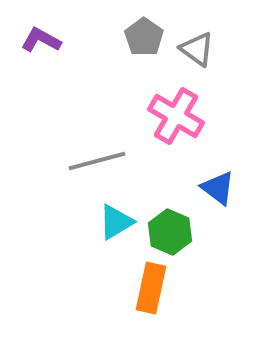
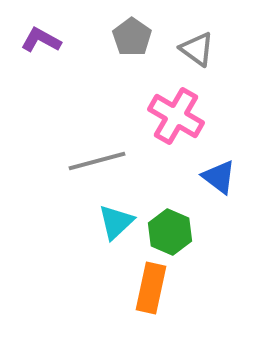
gray pentagon: moved 12 px left
blue triangle: moved 1 px right, 11 px up
cyan triangle: rotated 12 degrees counterclockwise
